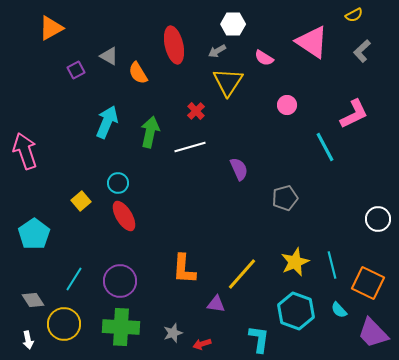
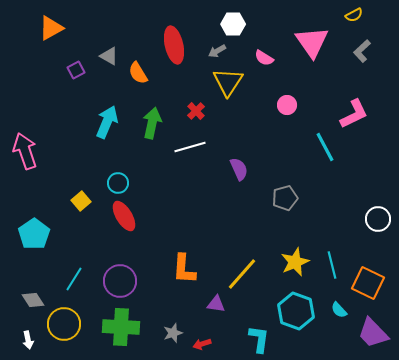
pink triangle at (312, 42): rotated 21 degrees clockwise
green arrow at (150, 132): moved 2 px right, 9 px up
